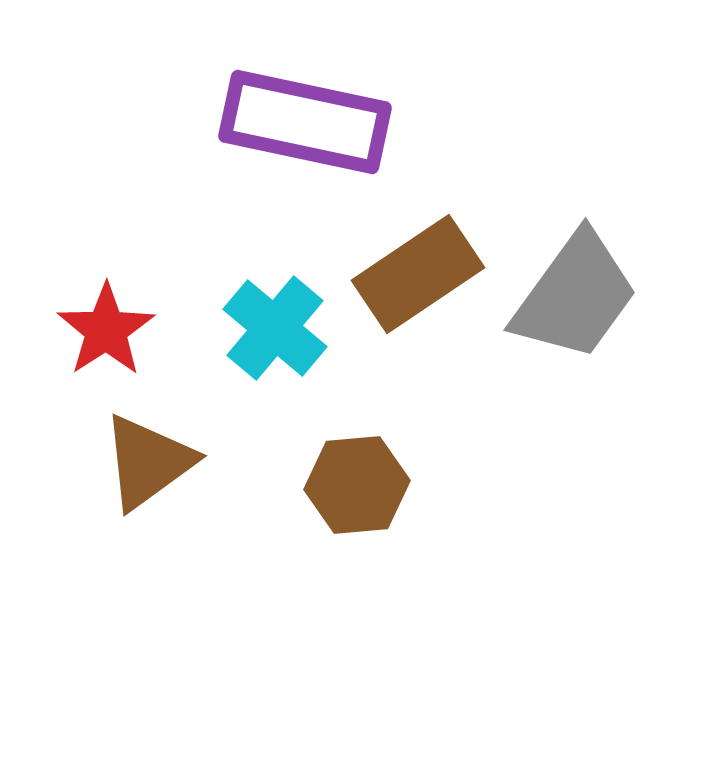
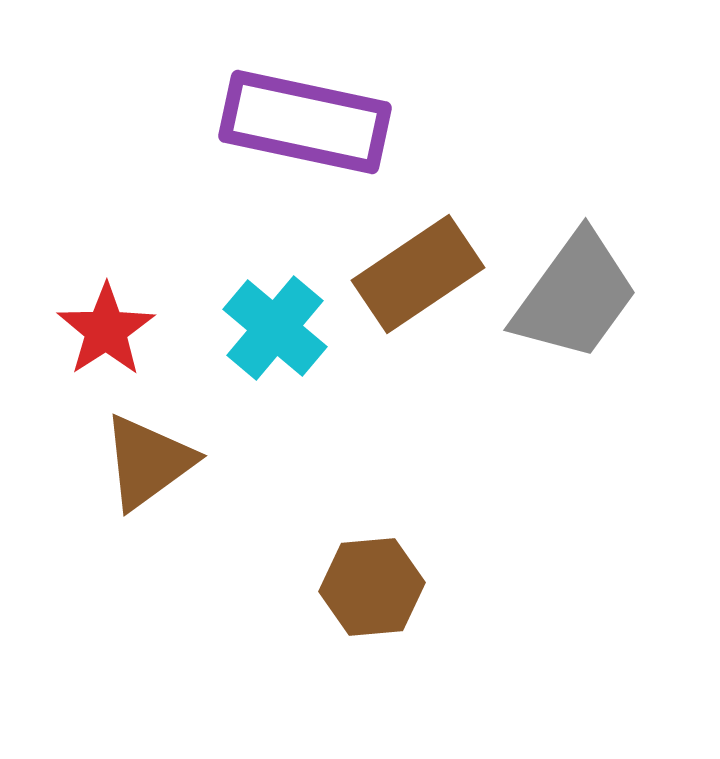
brown hexagon: moved 15 px right, 102 px down
